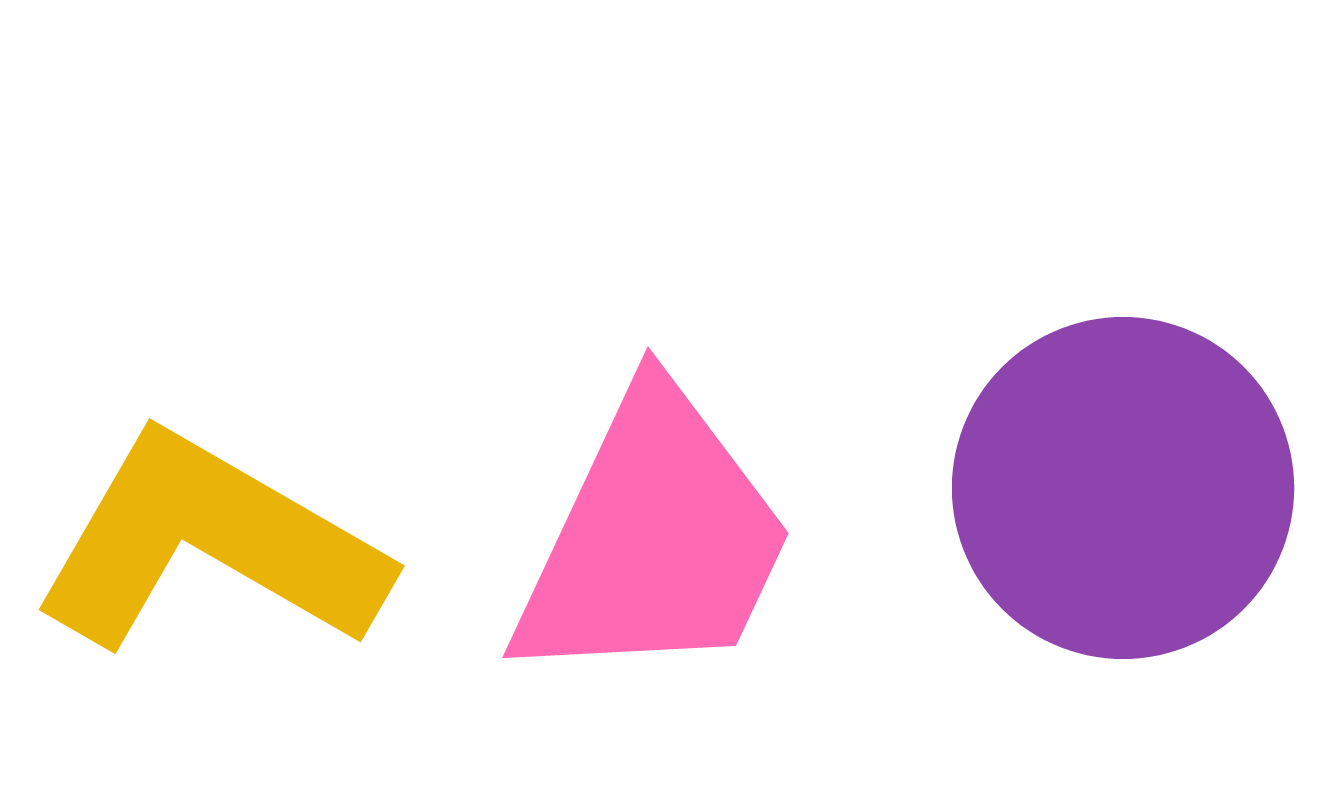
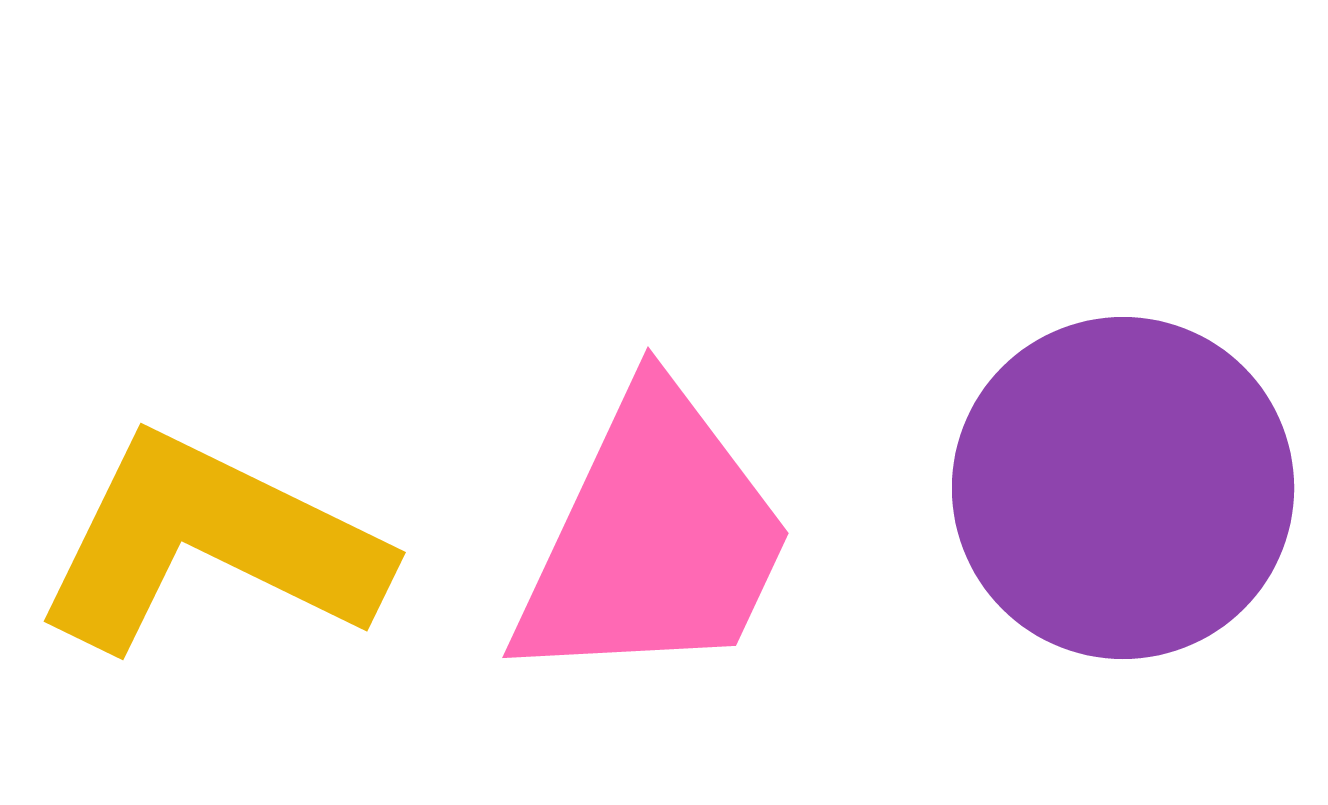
yellow L-shape: rotated 4 degrees counterclockwise
